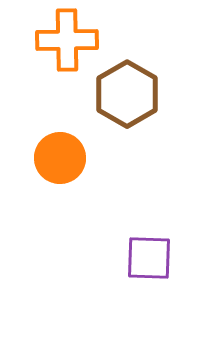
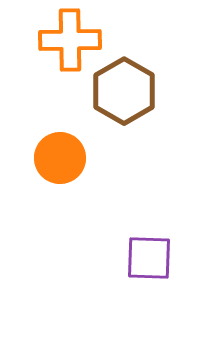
orange cross: moved 3 px right
brown hexagon: moved 3 px left, 3 px up
